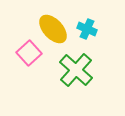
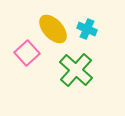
pink square: moved 2 px left
